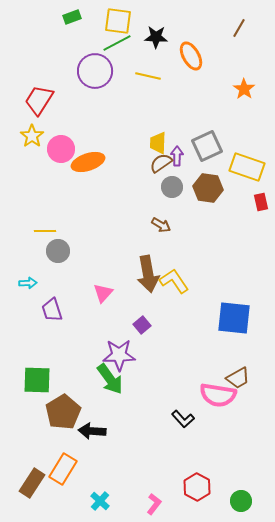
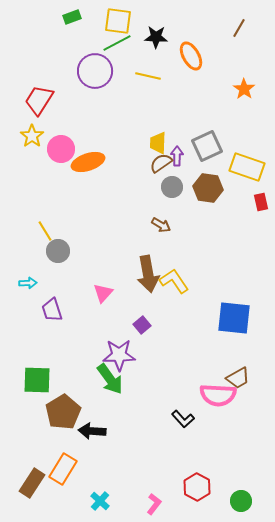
yellow line at (45, 231): rotated 60 degrees clockwise
pink semicircle at (218, 395): rotated 6 degrees counterclockwise
